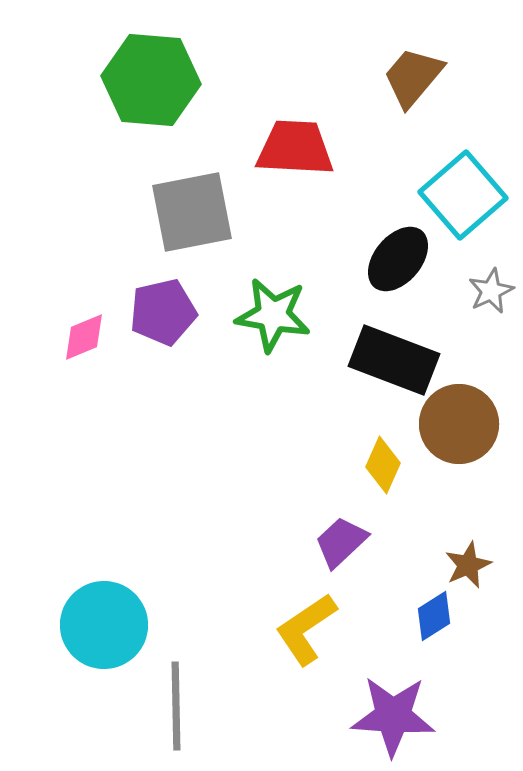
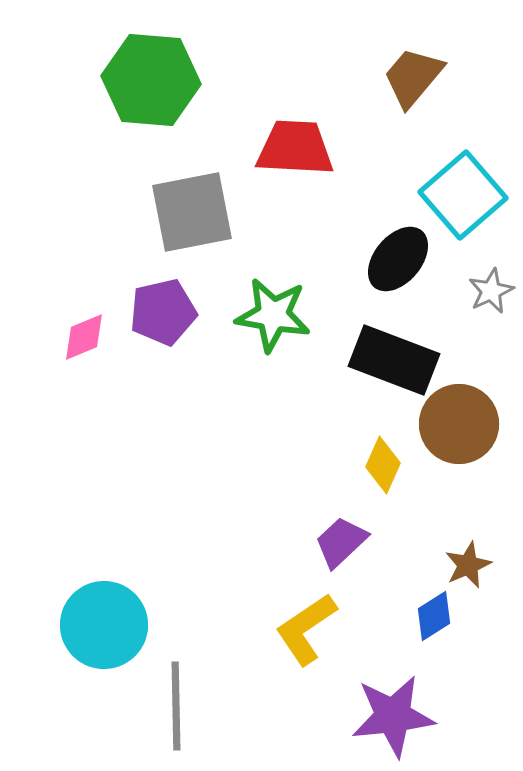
purple star: rotated 10 degrees counterclockwise
